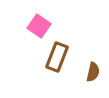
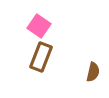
brown rectangle: moved 16 px left
